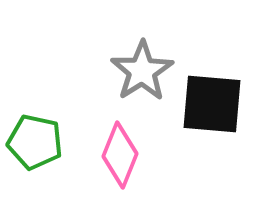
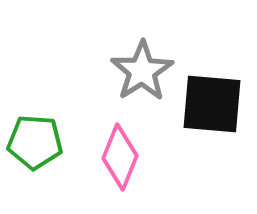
green pentagon: rotated 8 degrees counterclockwise
pink diamond: moved 2 px down
